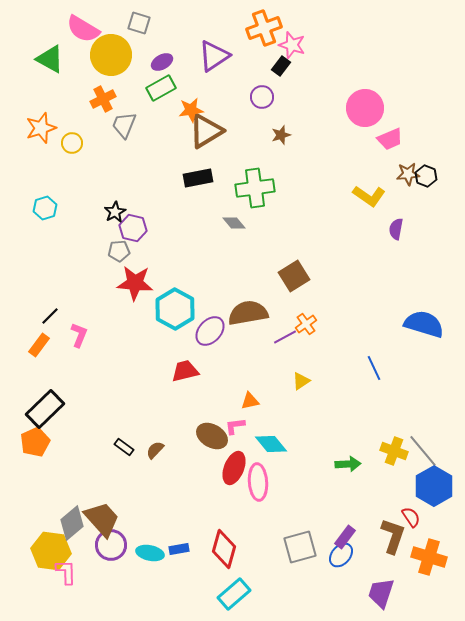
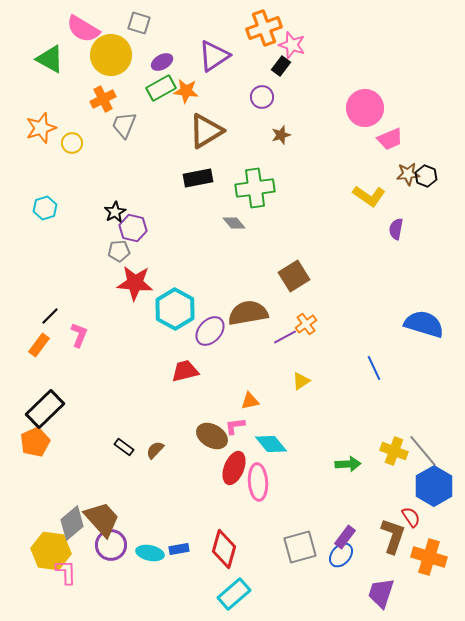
orange star at (191, 110): moved 5 px left, 19 px up; rotated 15 degrees clockwise
